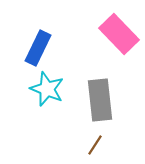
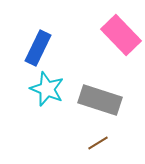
pink rectangle: moved 2 px right, 1 px down
gray rectangle: rotated 66 degrees counterclockwise
brown line: moved 3 px right, 2 px up; rotated 25 degrees clockwise
